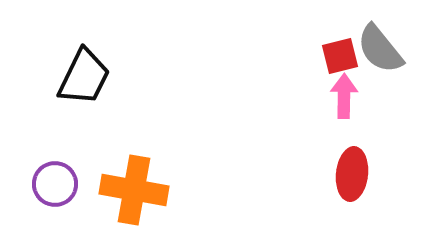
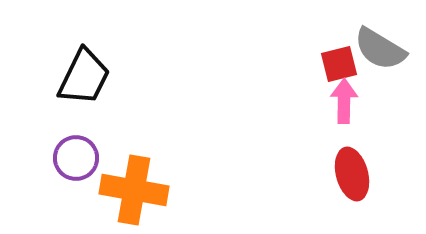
gray semicircle: rotated 20 degrees counterclockwise
red square: moved 1 px left, 8 px down
pink arrow: moved 5 px down
red ellipse: rotated 21 degrees counterclockwise
purple circle: moved 21 px right, 26 px up
